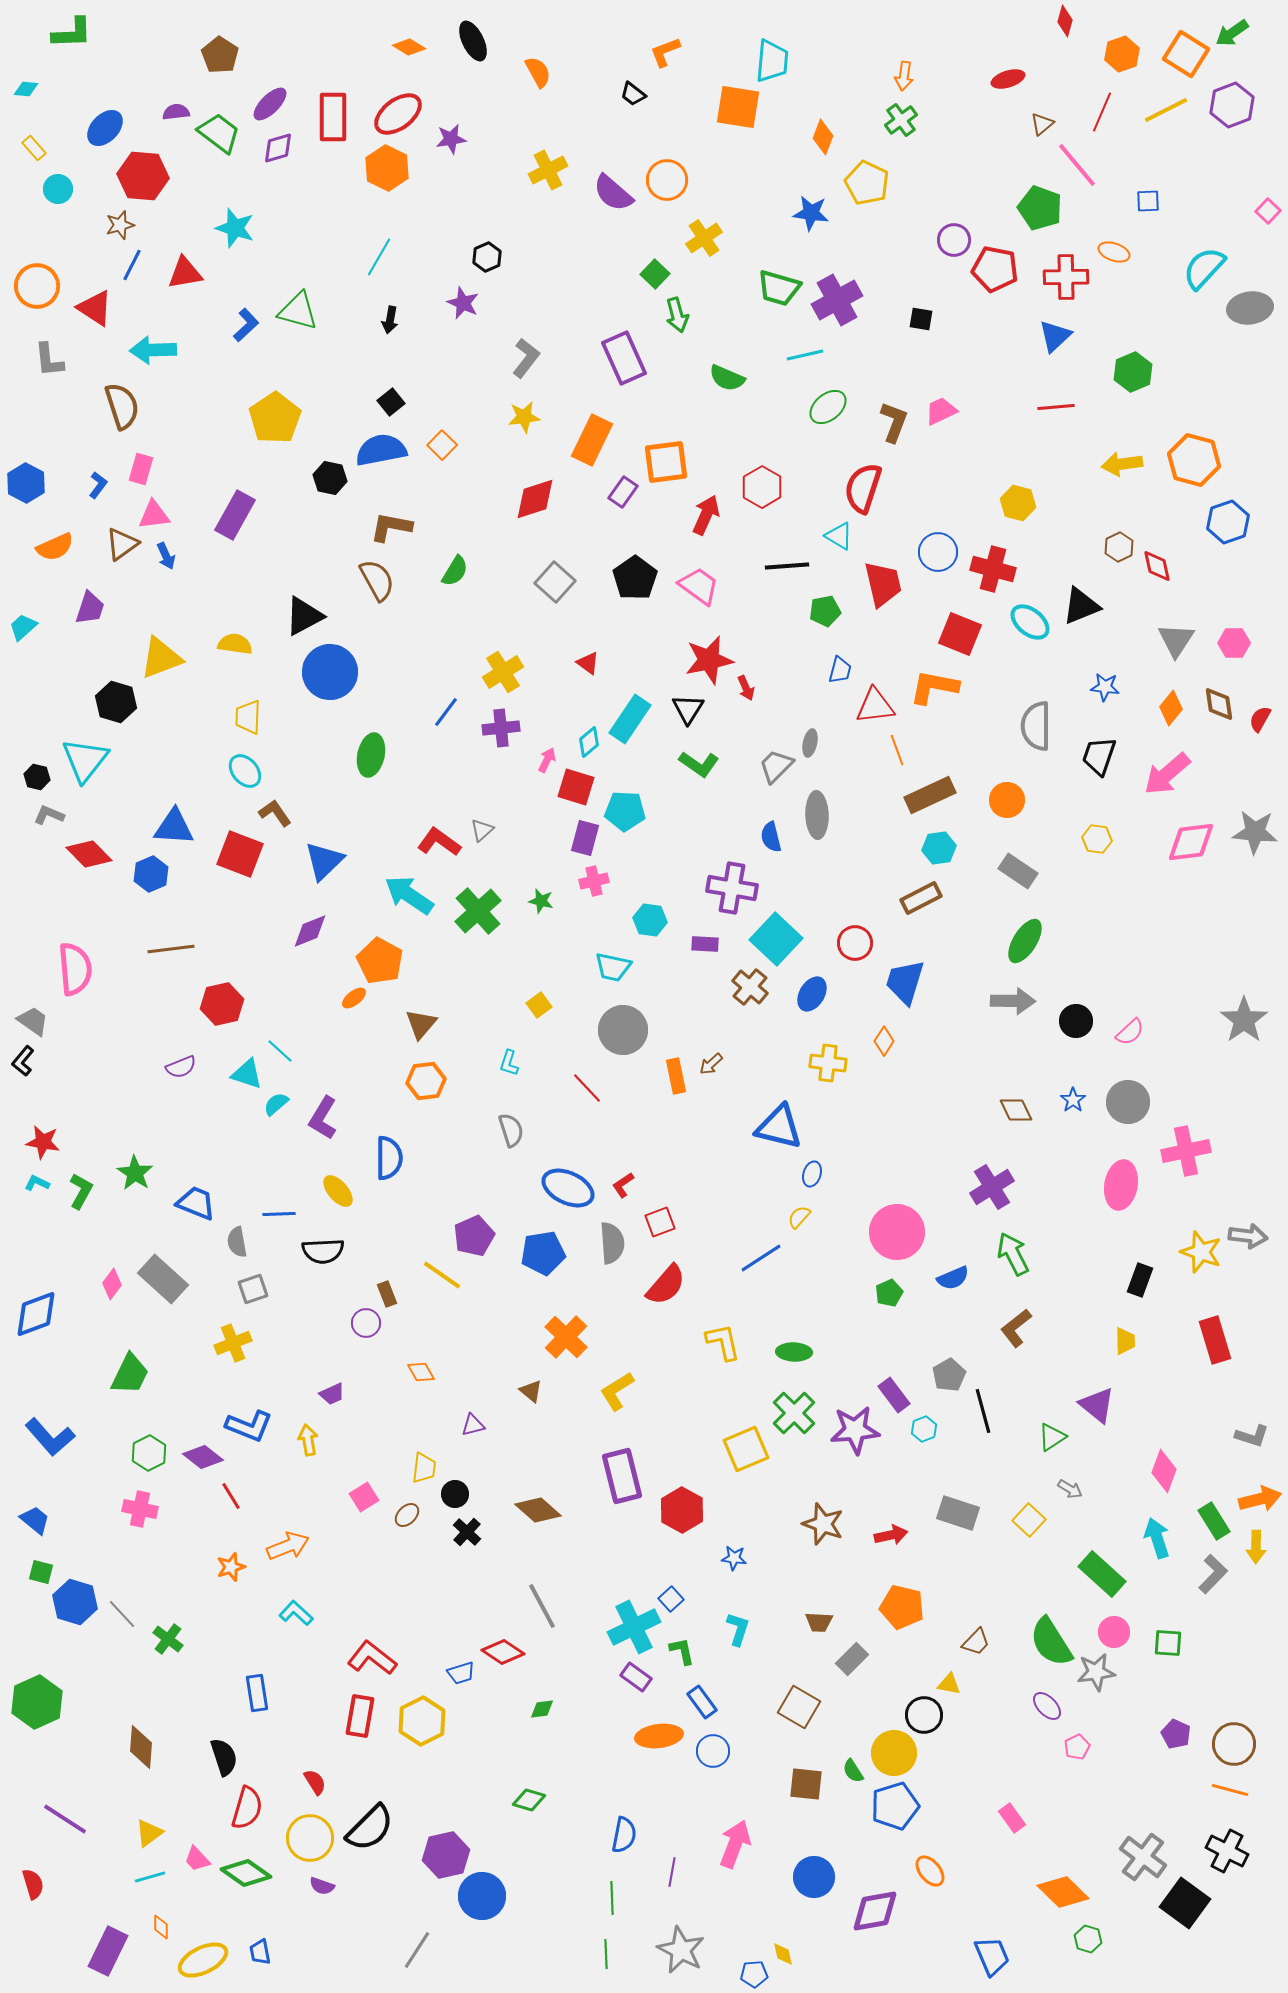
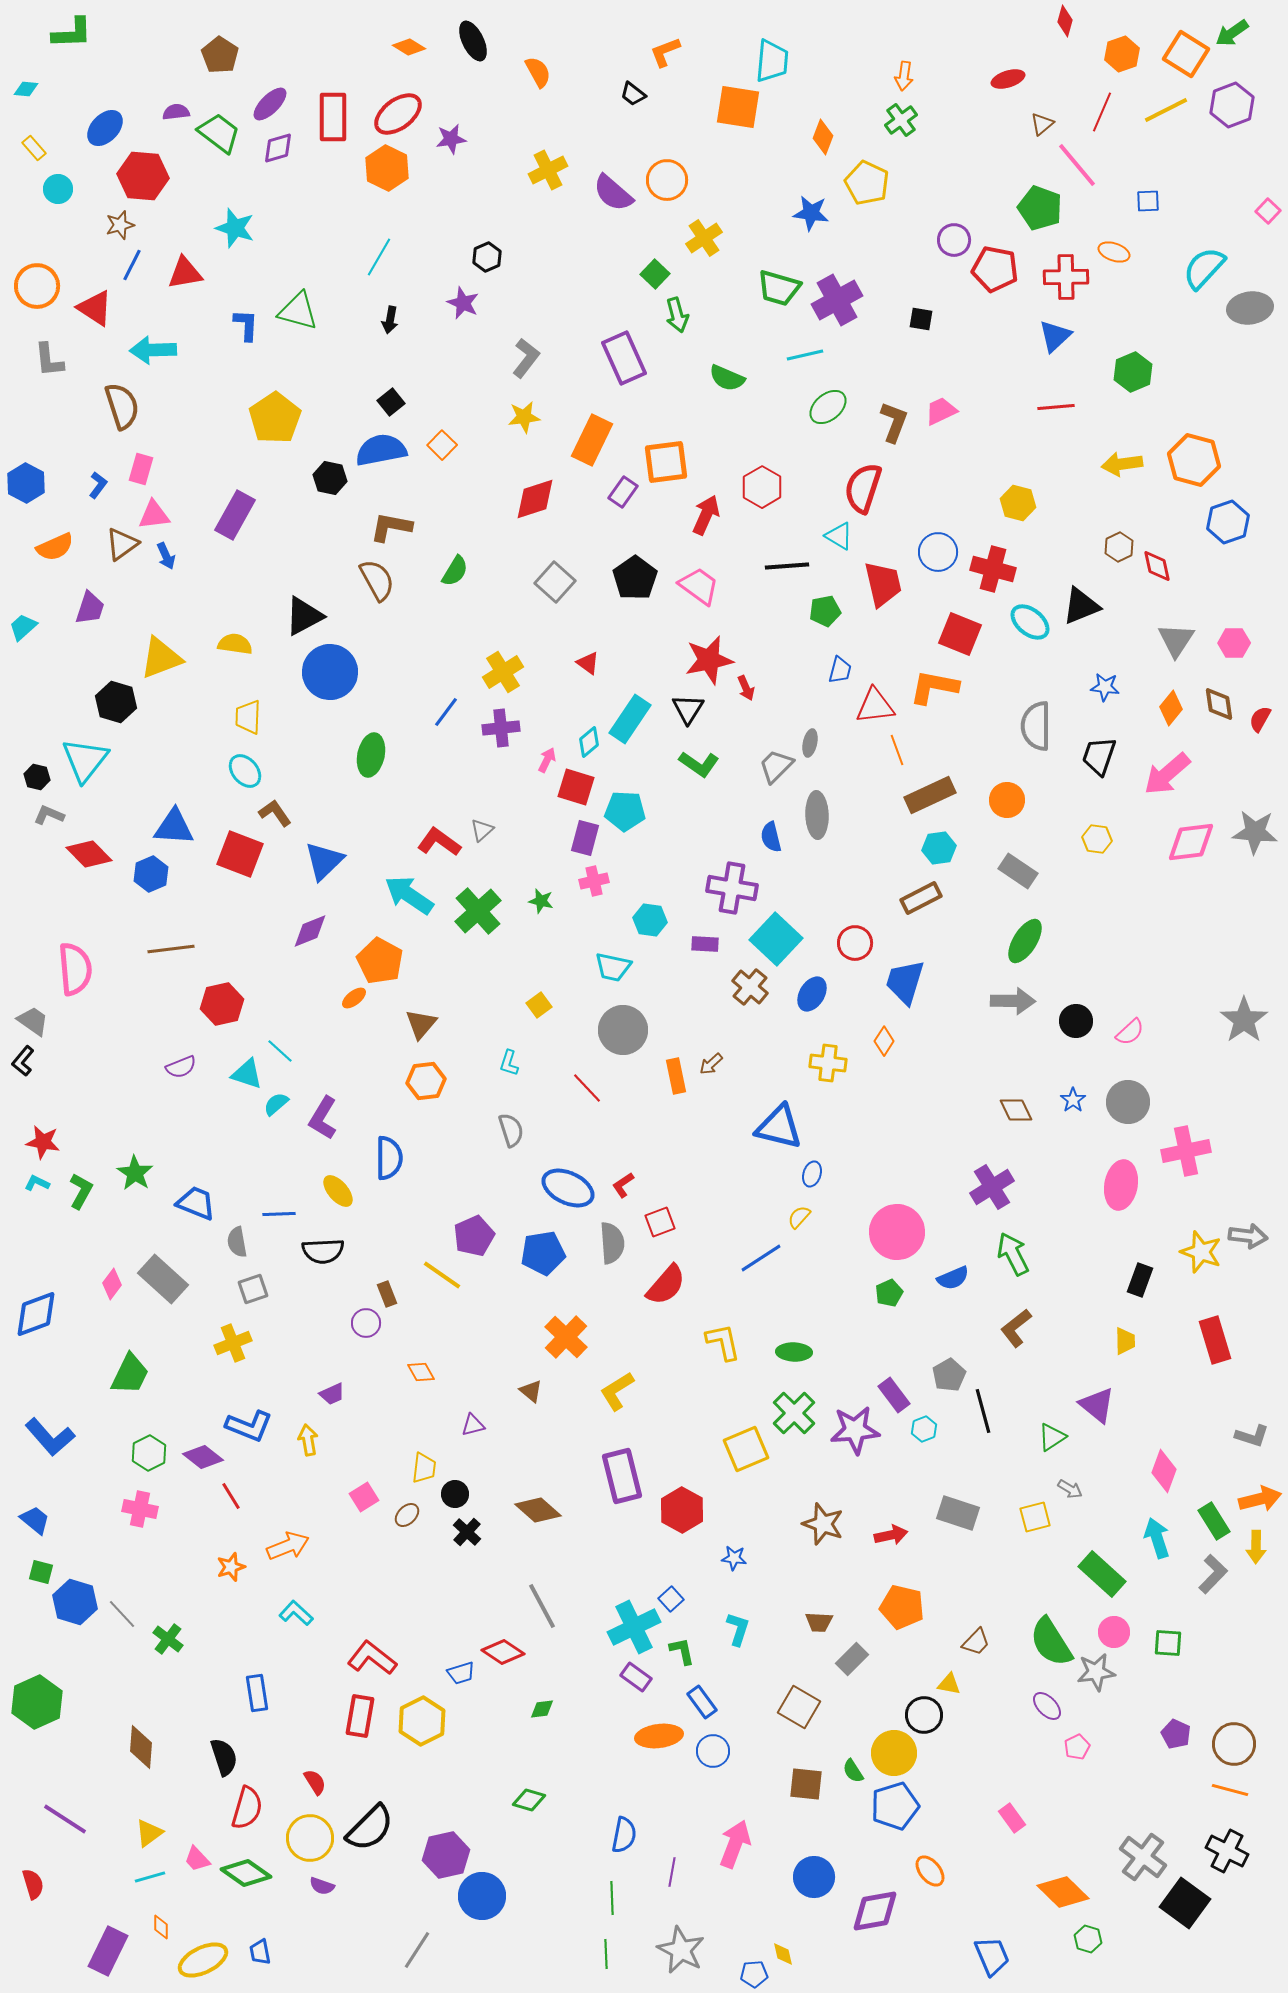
blue L-shape at (246, 325): rotated 44 degrees counterclockwise
yellow square at (1029, 1520): moved 6 px right, 3 px up; rotated 32 degrees clockwise
